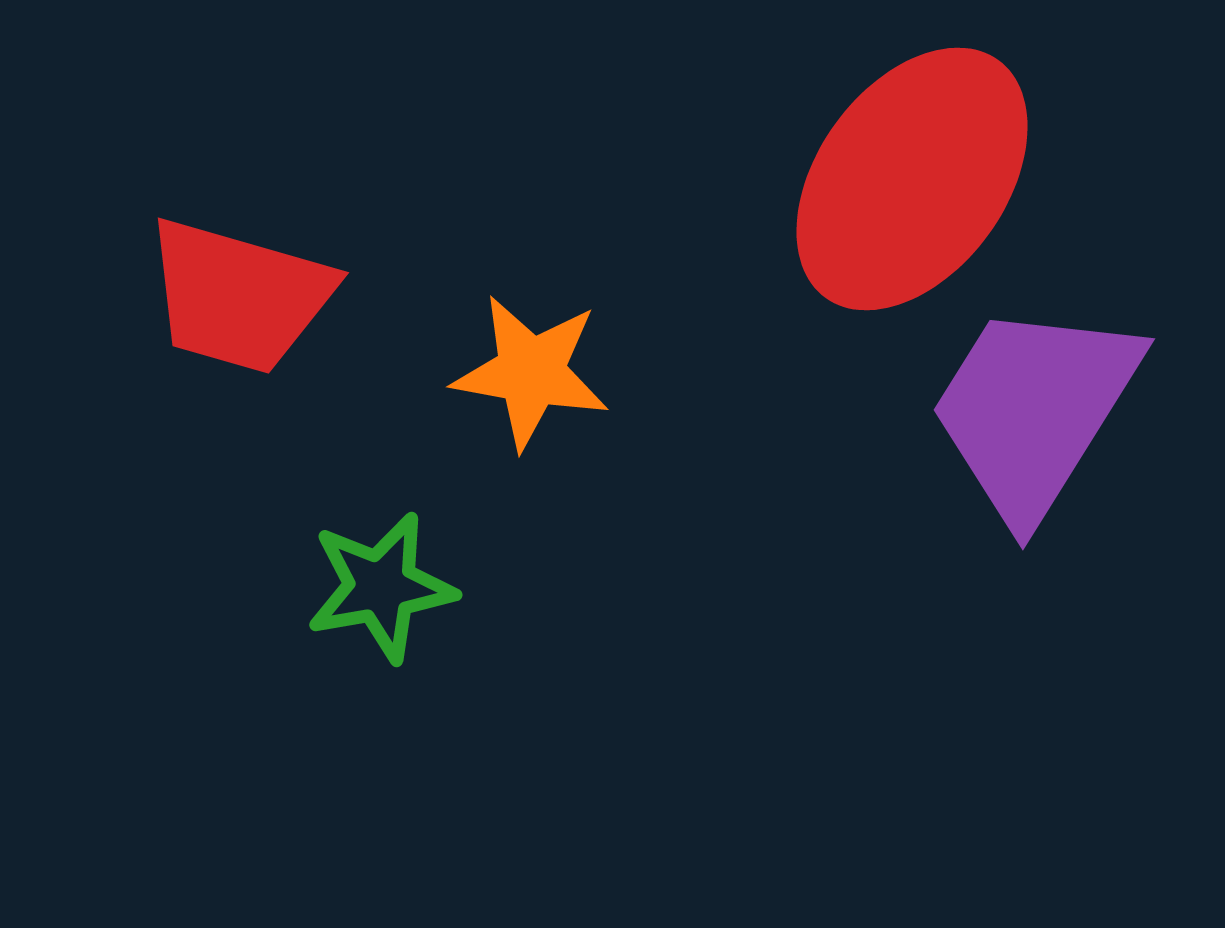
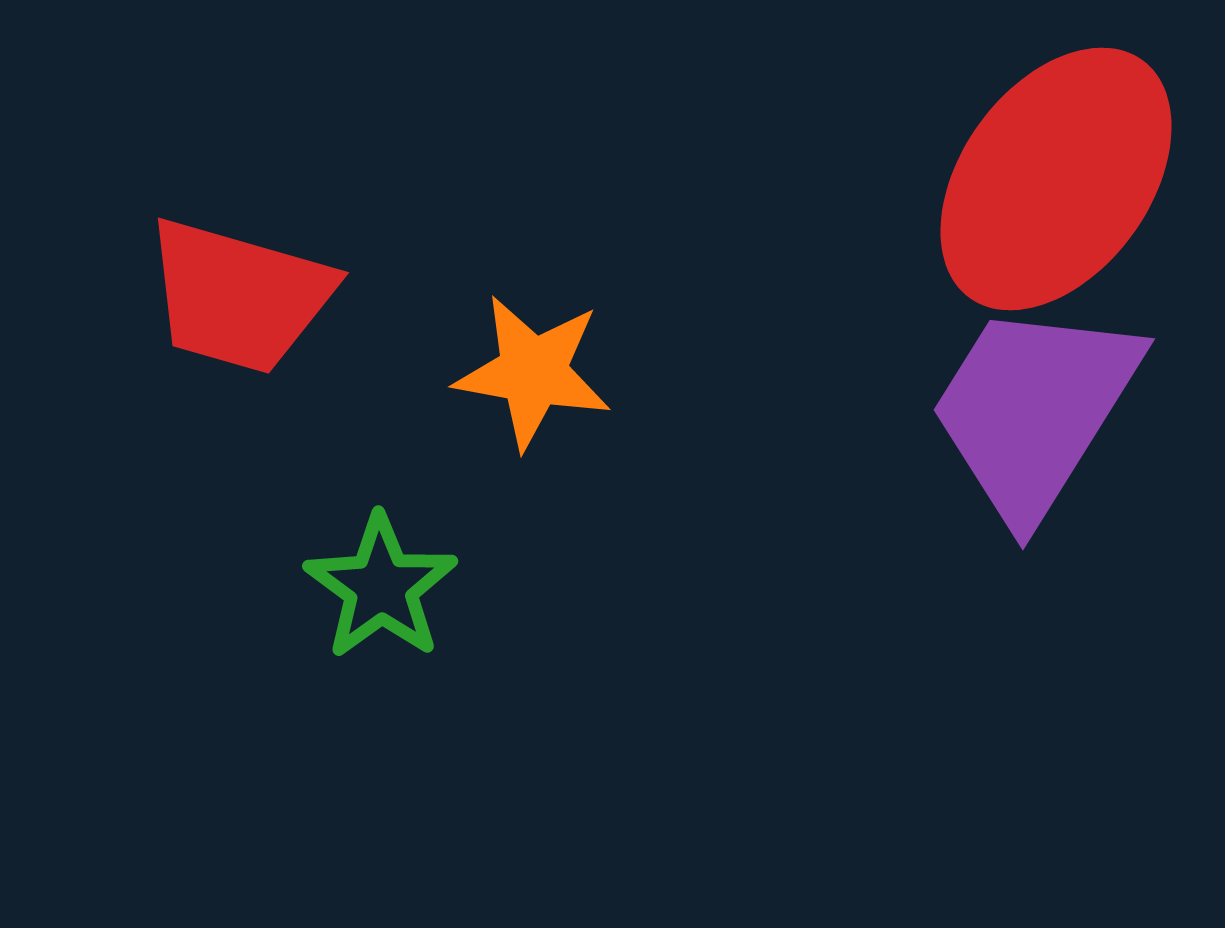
red ellipse: moved 144 px right
orange star: moved 2 px right
green star: rotated 26 degrees counterclockwise
